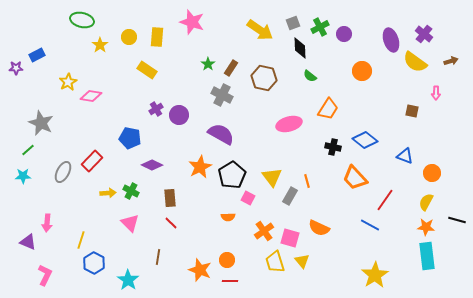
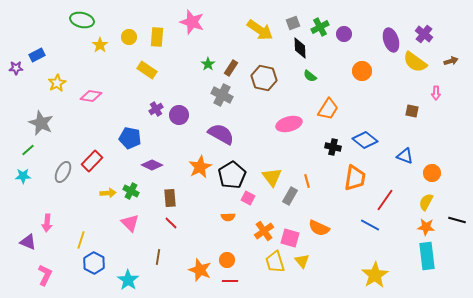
yellow star at (68, 82): moved 11 px left, 1 px down
orange trapezoid at (355, 178): rotated 128 degrees counterclockwise
